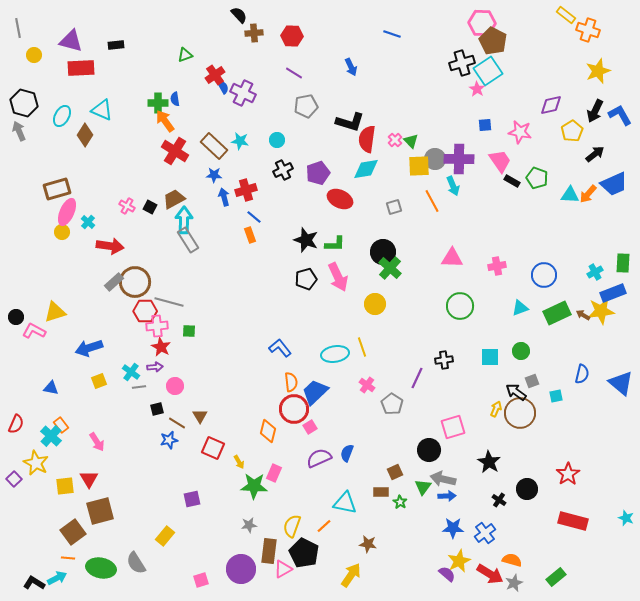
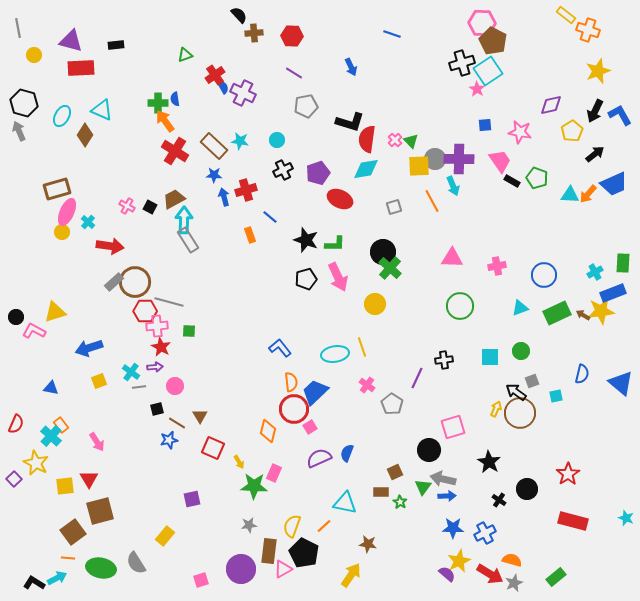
blue line at (254, 217): moved 16 px right
blue cross at (485, 533): rotated 10 degrees clockwise
